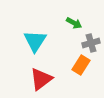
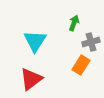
green arrow: rotated 98 degrees counterclockwise
gray cross: moved 1 px up
red triangle: moved 10 px left
